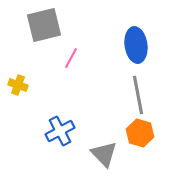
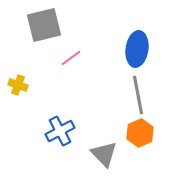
blue ellipse: moved 1 px right, 4 px down; rotated 16 degrees clockwise
pink line: rotated 25 degrees clockwise
orange hexagon: rotated 20 degrees clockwise
